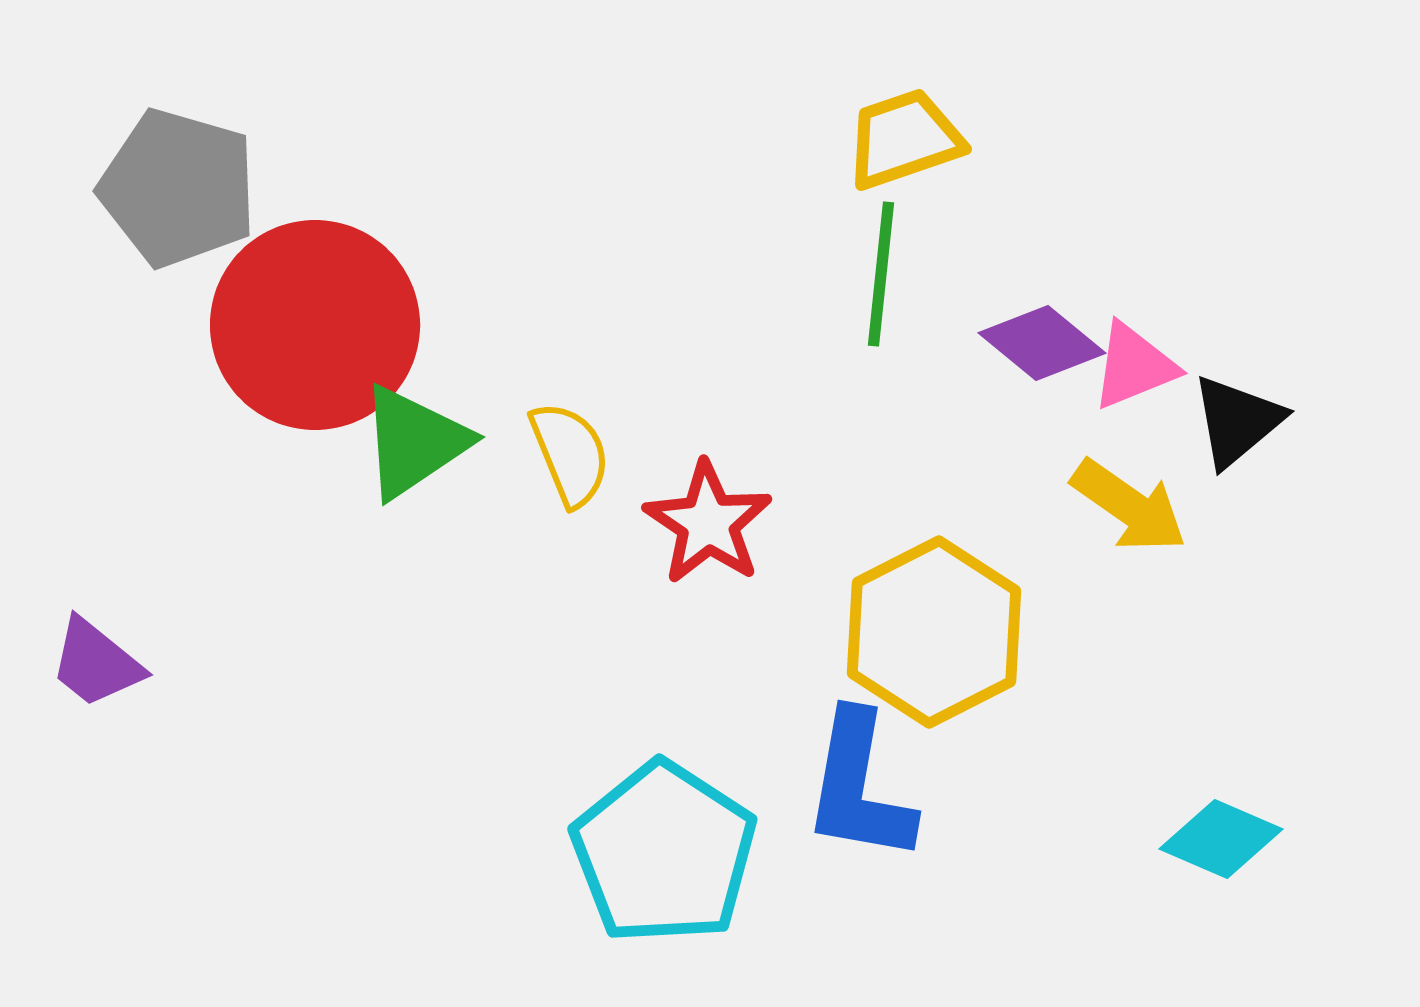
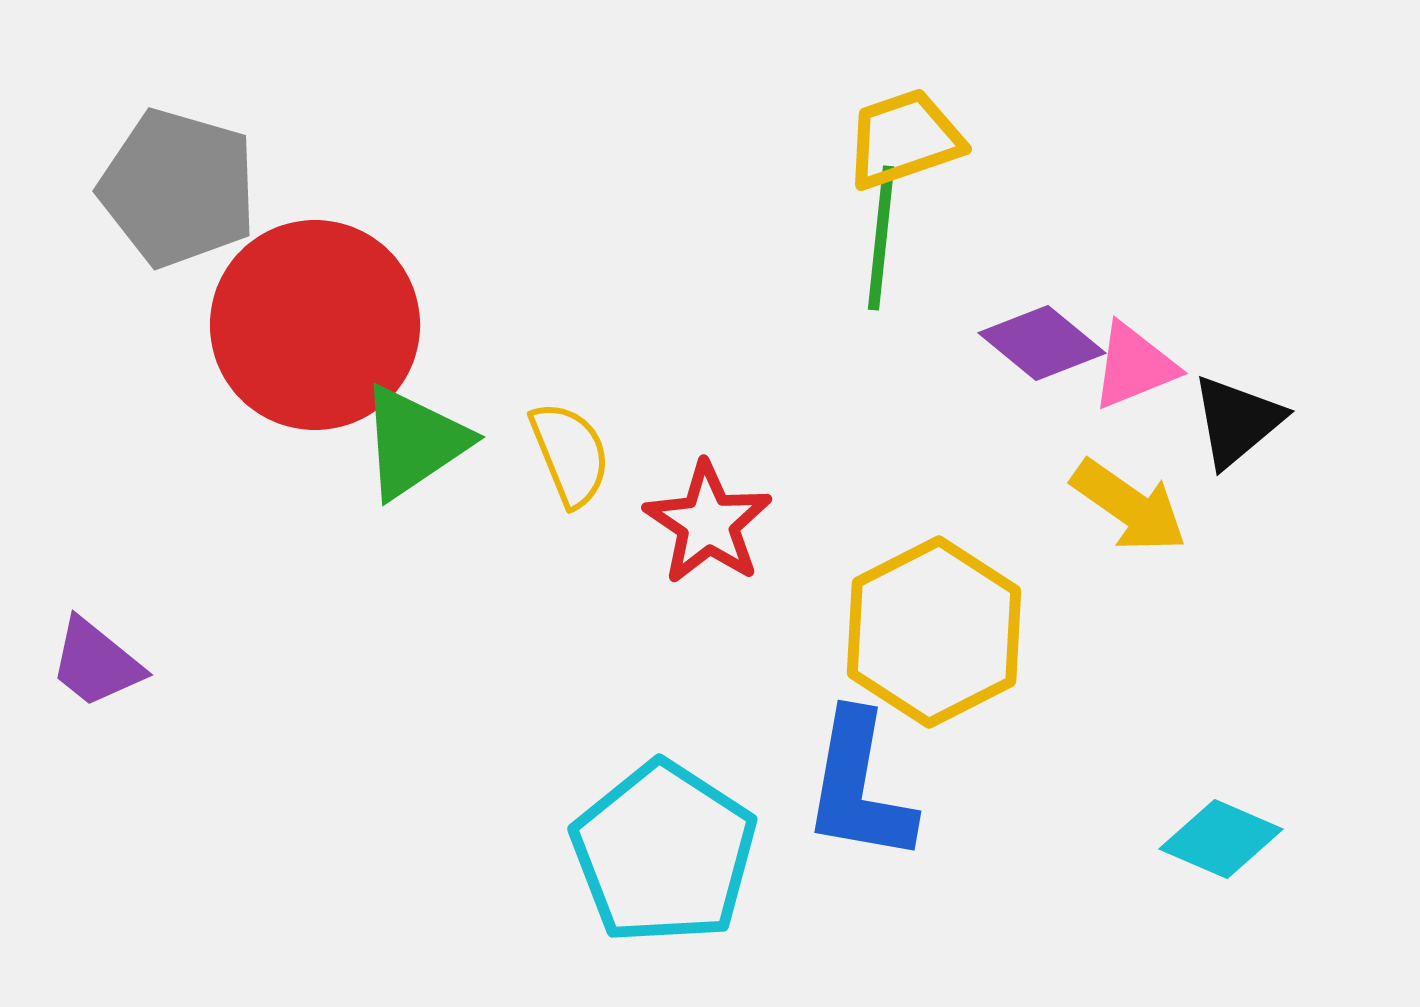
green line: moved 36 px up
